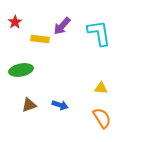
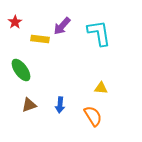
green ellipse: rotated 65 degrees clockwise
blue arrow: rotated 77 degrees clockwise
orange semicircle: moved 9 px left, 2 px up
